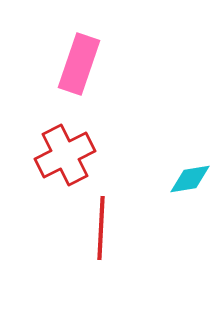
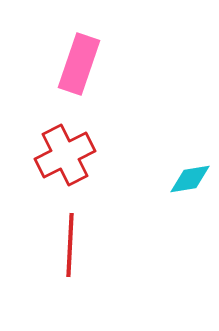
red line: moved 31 px left, 17 px down
